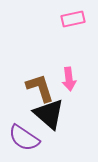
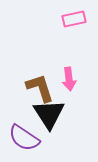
pink rectangle: moved 1 px right
black triangle: rotated 16 degrees clockwise
